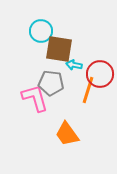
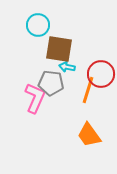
cyan circle: moved 3 px left, 6 px up
cyan arrow: moved 7 px left, 2 px down
red circle: moved 1 px right
pink L-shape: rotated 40 degrees clockwise
orange trapezoid: moved 22 px right, 1 px down
